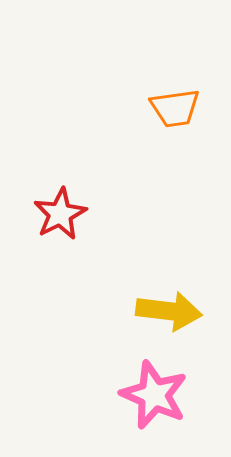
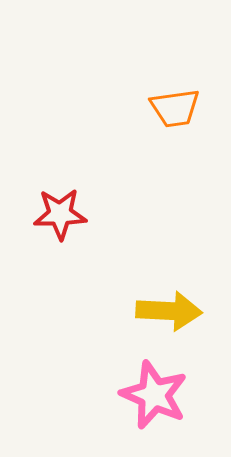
red star: rotated 26 degrees clockwise
yellow arrow: rotated 4 degrees counterclockwise
